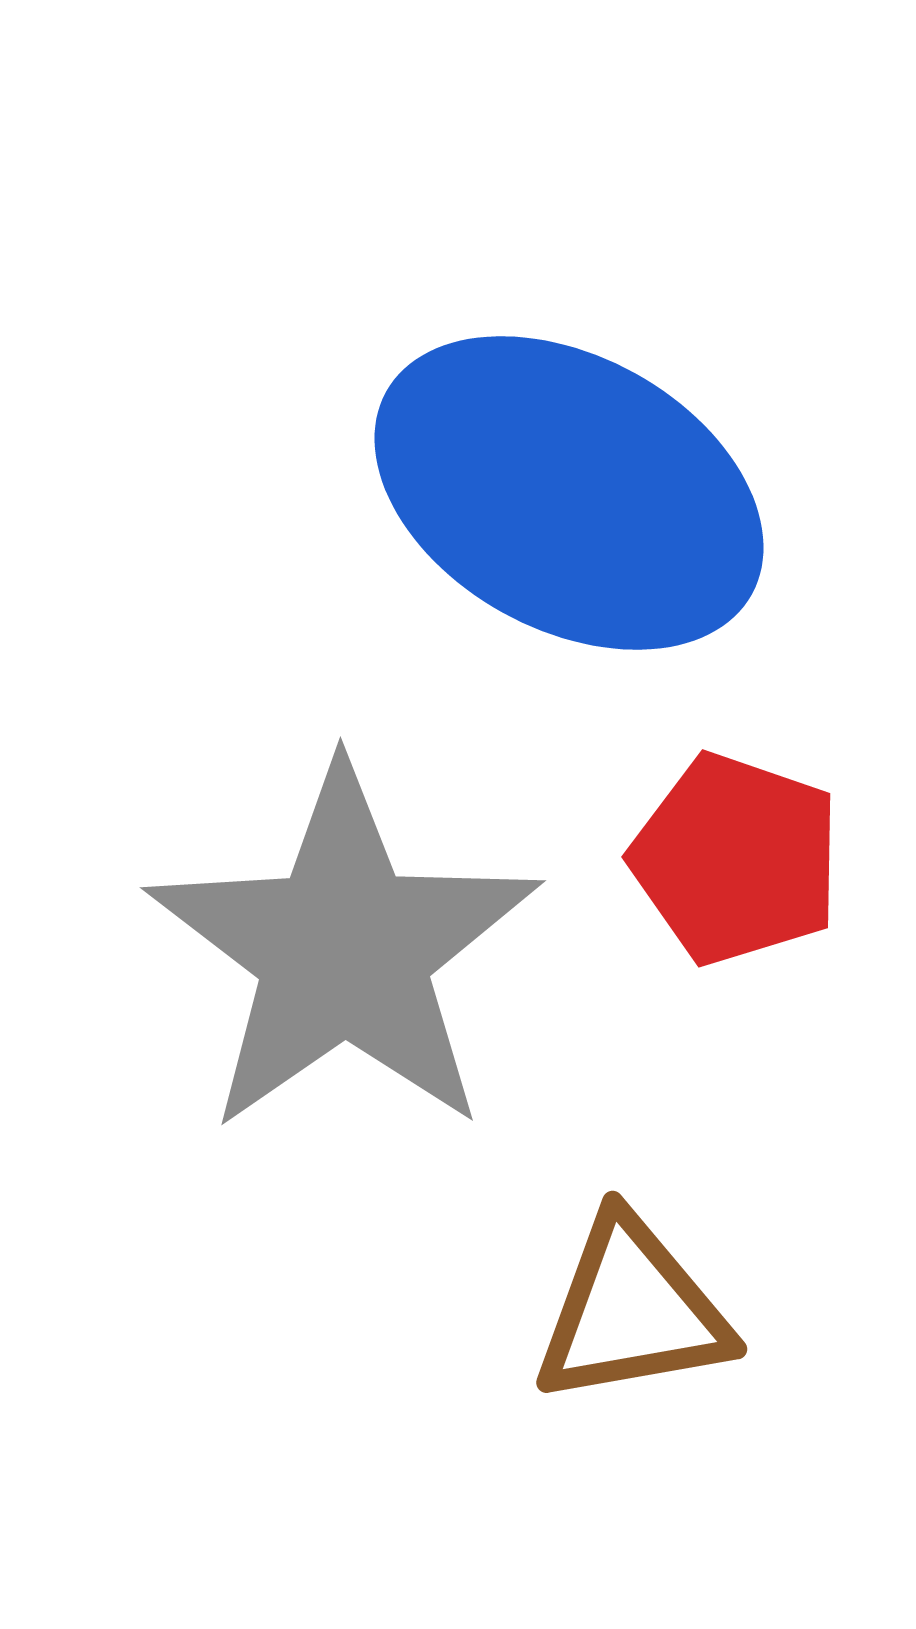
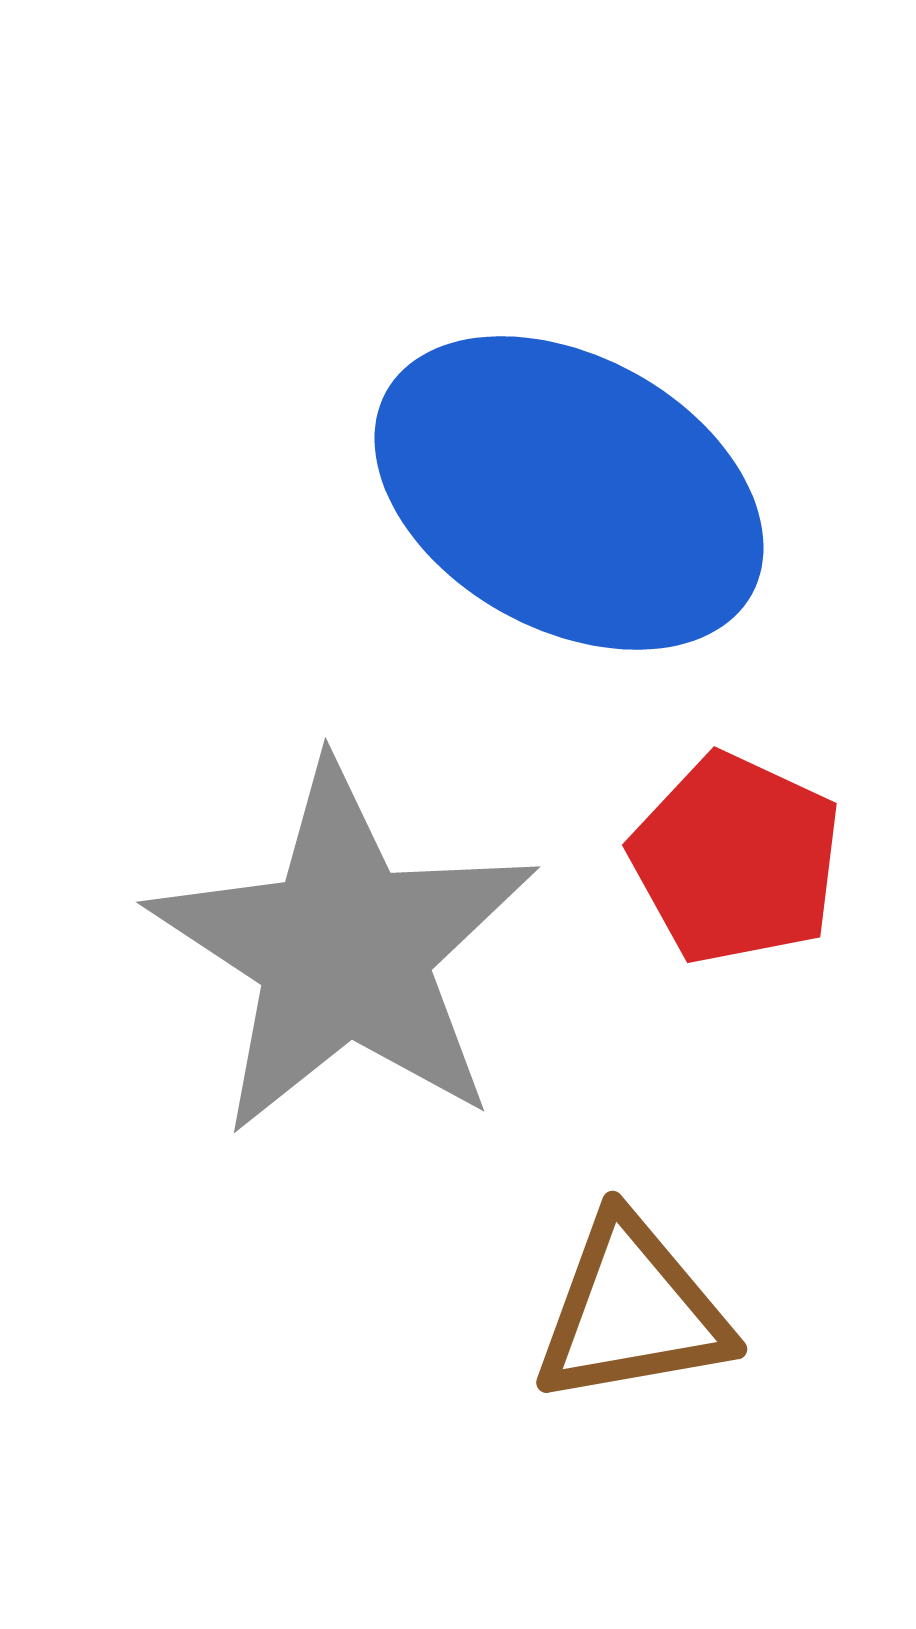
red pentagon: rotated 6 degrees clockwise
gray star: rotated 4 degrees counterclockwise
